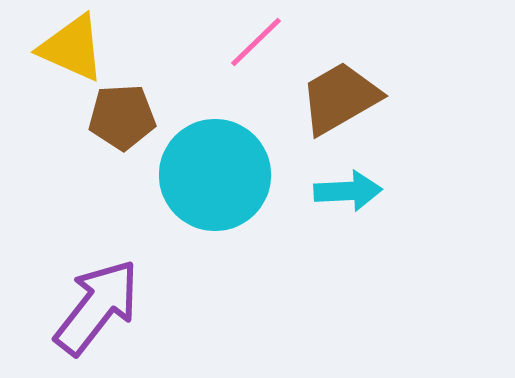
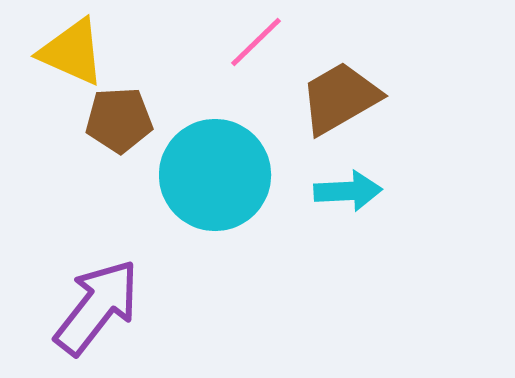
yellow triangle: moved 4 px down
brown pentagon: moved 3 px left, 3 px down
